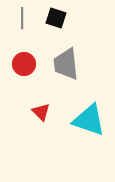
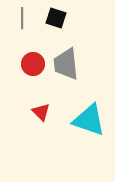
red circle: moved 9 px right
